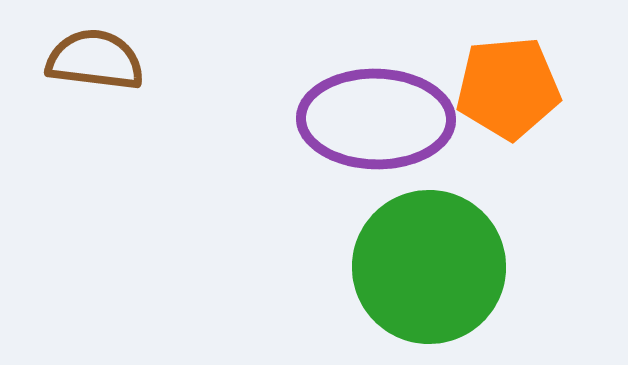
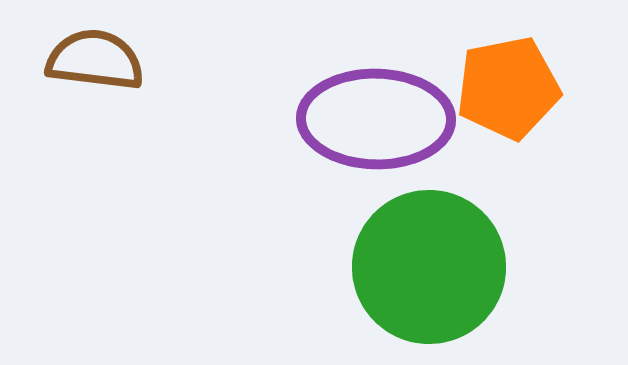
orange pentagon: rotated 6 degrees counterclockwise
